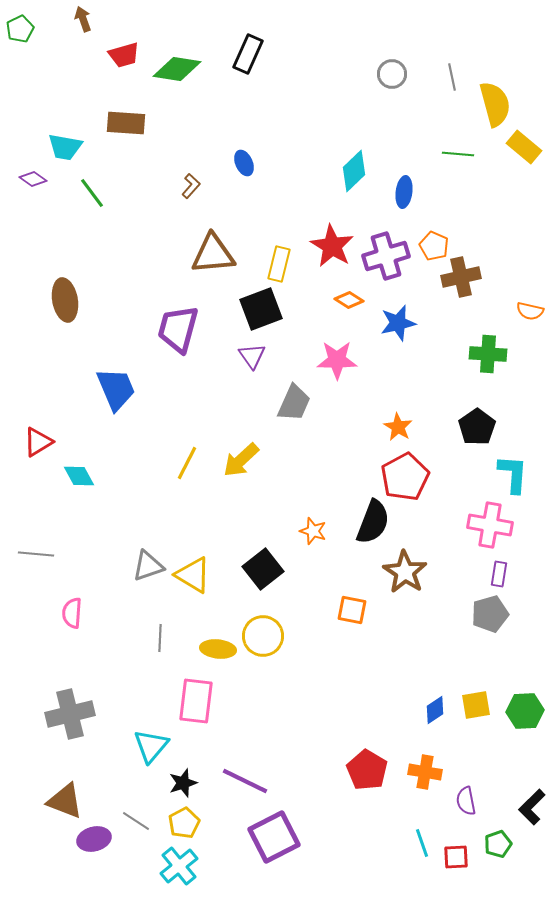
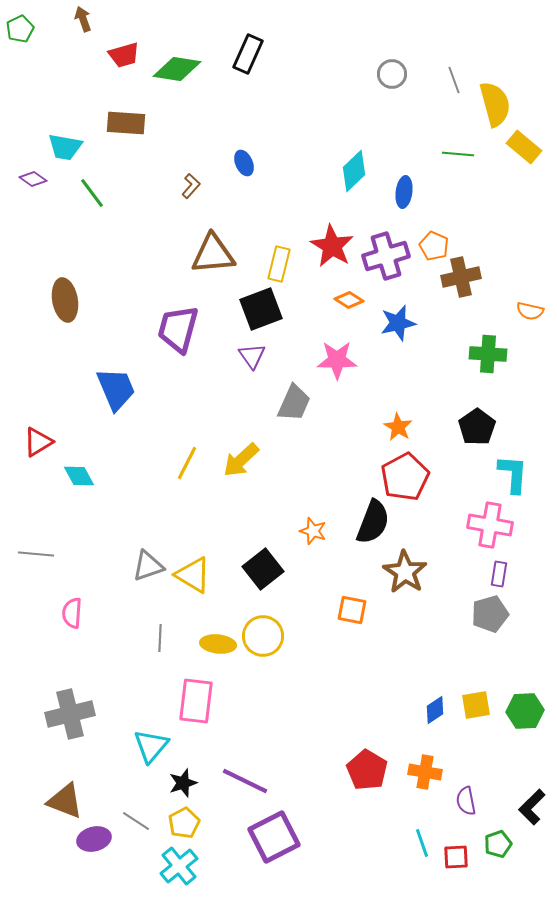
gray line at (452, 77): moved 2 px right, 3 px down; rotated 8 degrees counterclockwise
yellow ellipse at (218, 649): moved 5 px up
